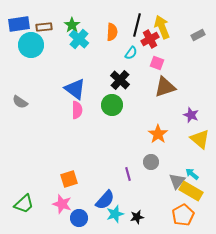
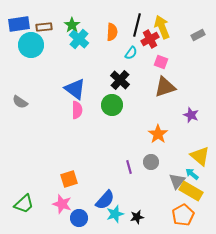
pink square: moved 4 px right, 1 px up
yellow triangle: moved 17 px down
purple line: moved 1 px right, 7 px up
